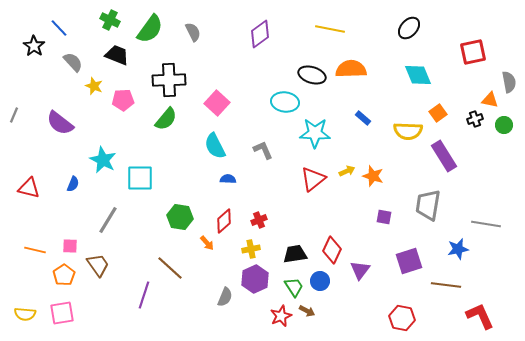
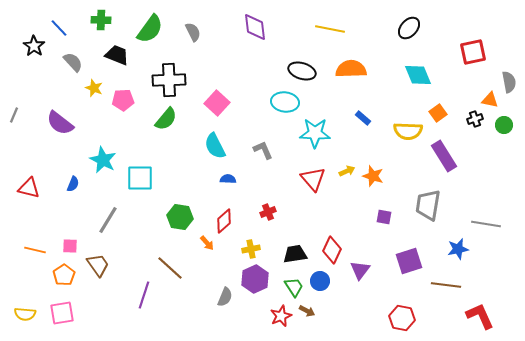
green cross at (110, 20): moved 9 px left; rotated 24 degrees counterclockwise
purple diamond at (260, 34): moved 5 px left, 7 px up; rotated 60 degrees counterclockwise
black ellipse at (312, 75): moved 10 px left, 4 px up
yellow star at (94, 86): moved 2 px down
red triangle at (313, 179): rotated 32 degrees counterclockwise
red cross at (259, 220): moved 9 px right, 8 px up
